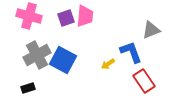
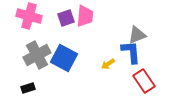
gray triangle: moved 14 px left, 5 px down
blue L-shape: rotated 15 degrees clockwise
blue square: moved 1 px right, 2 px up
